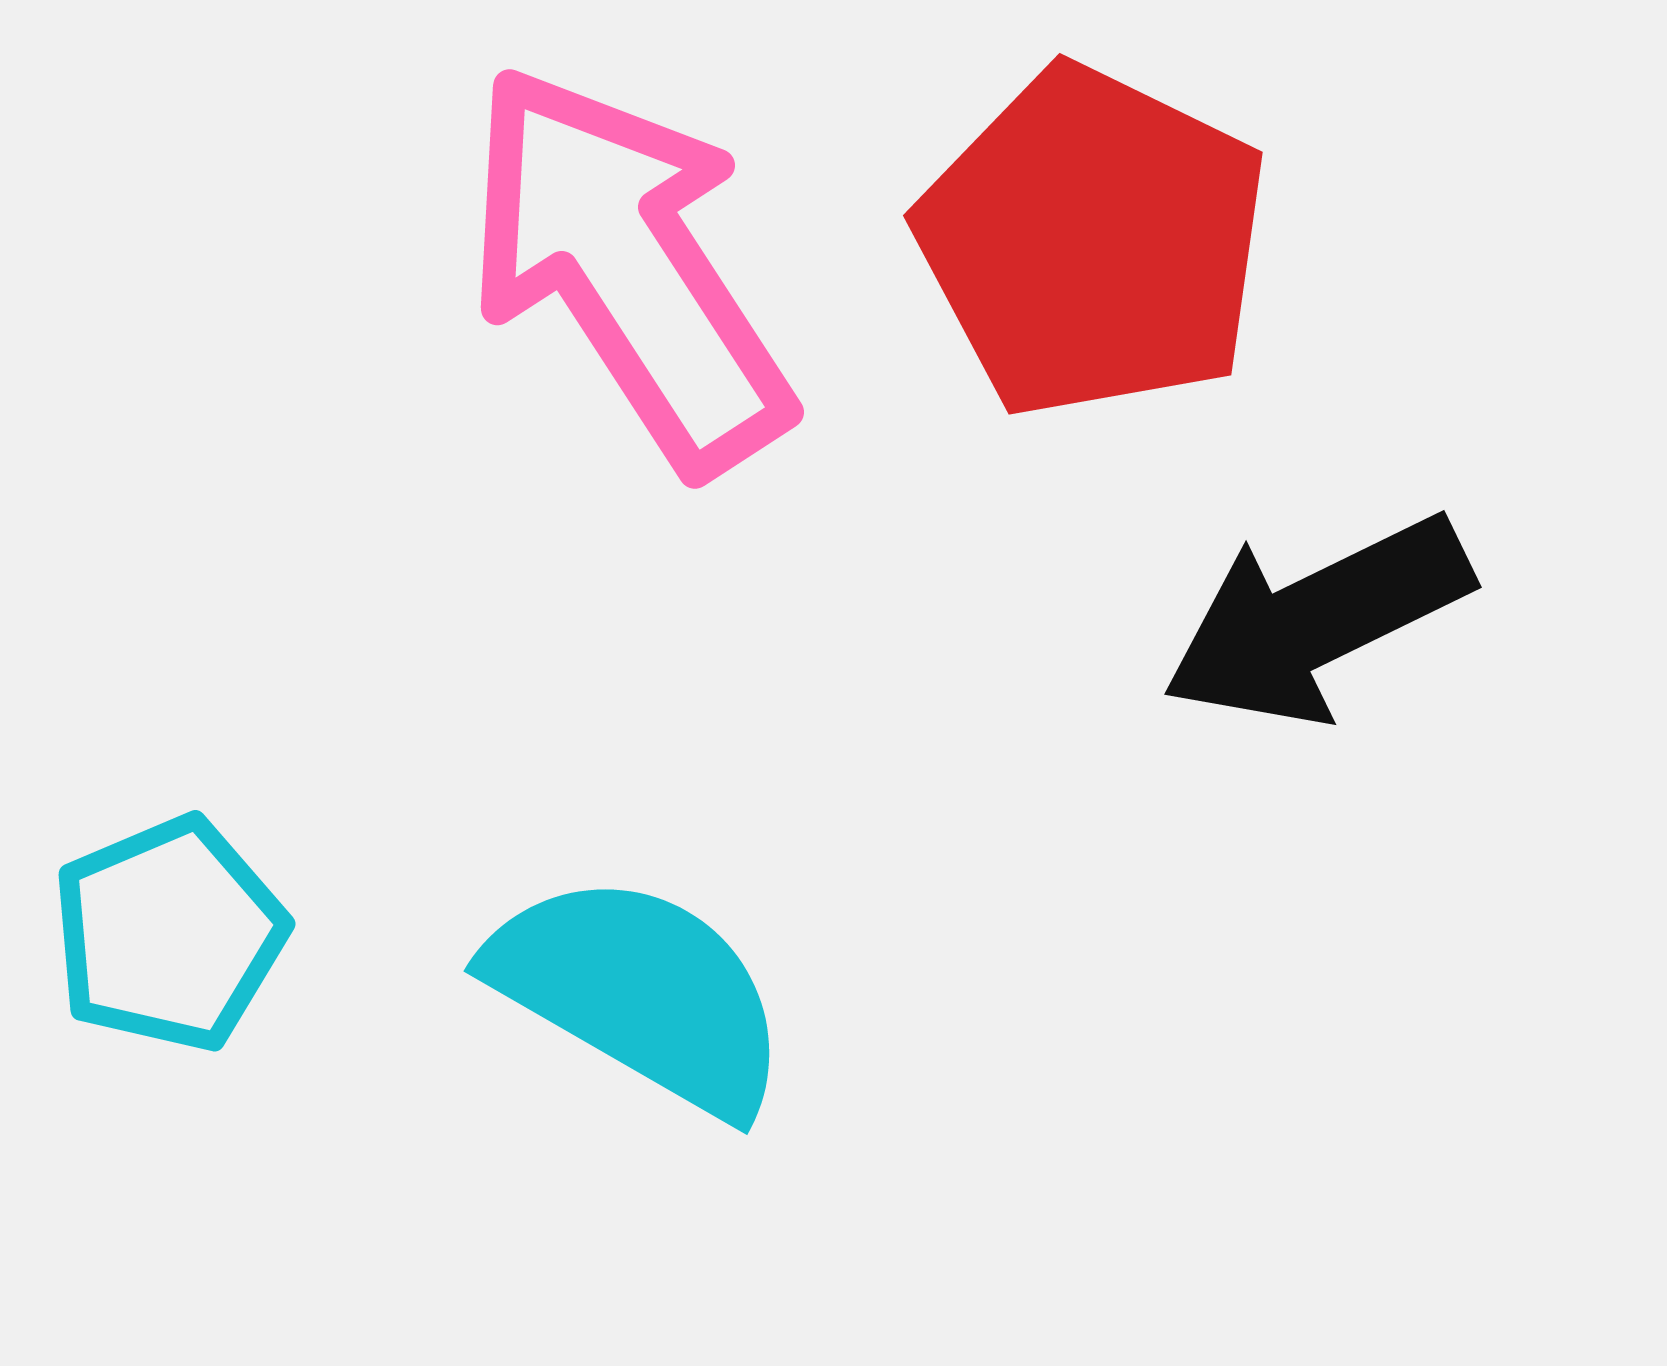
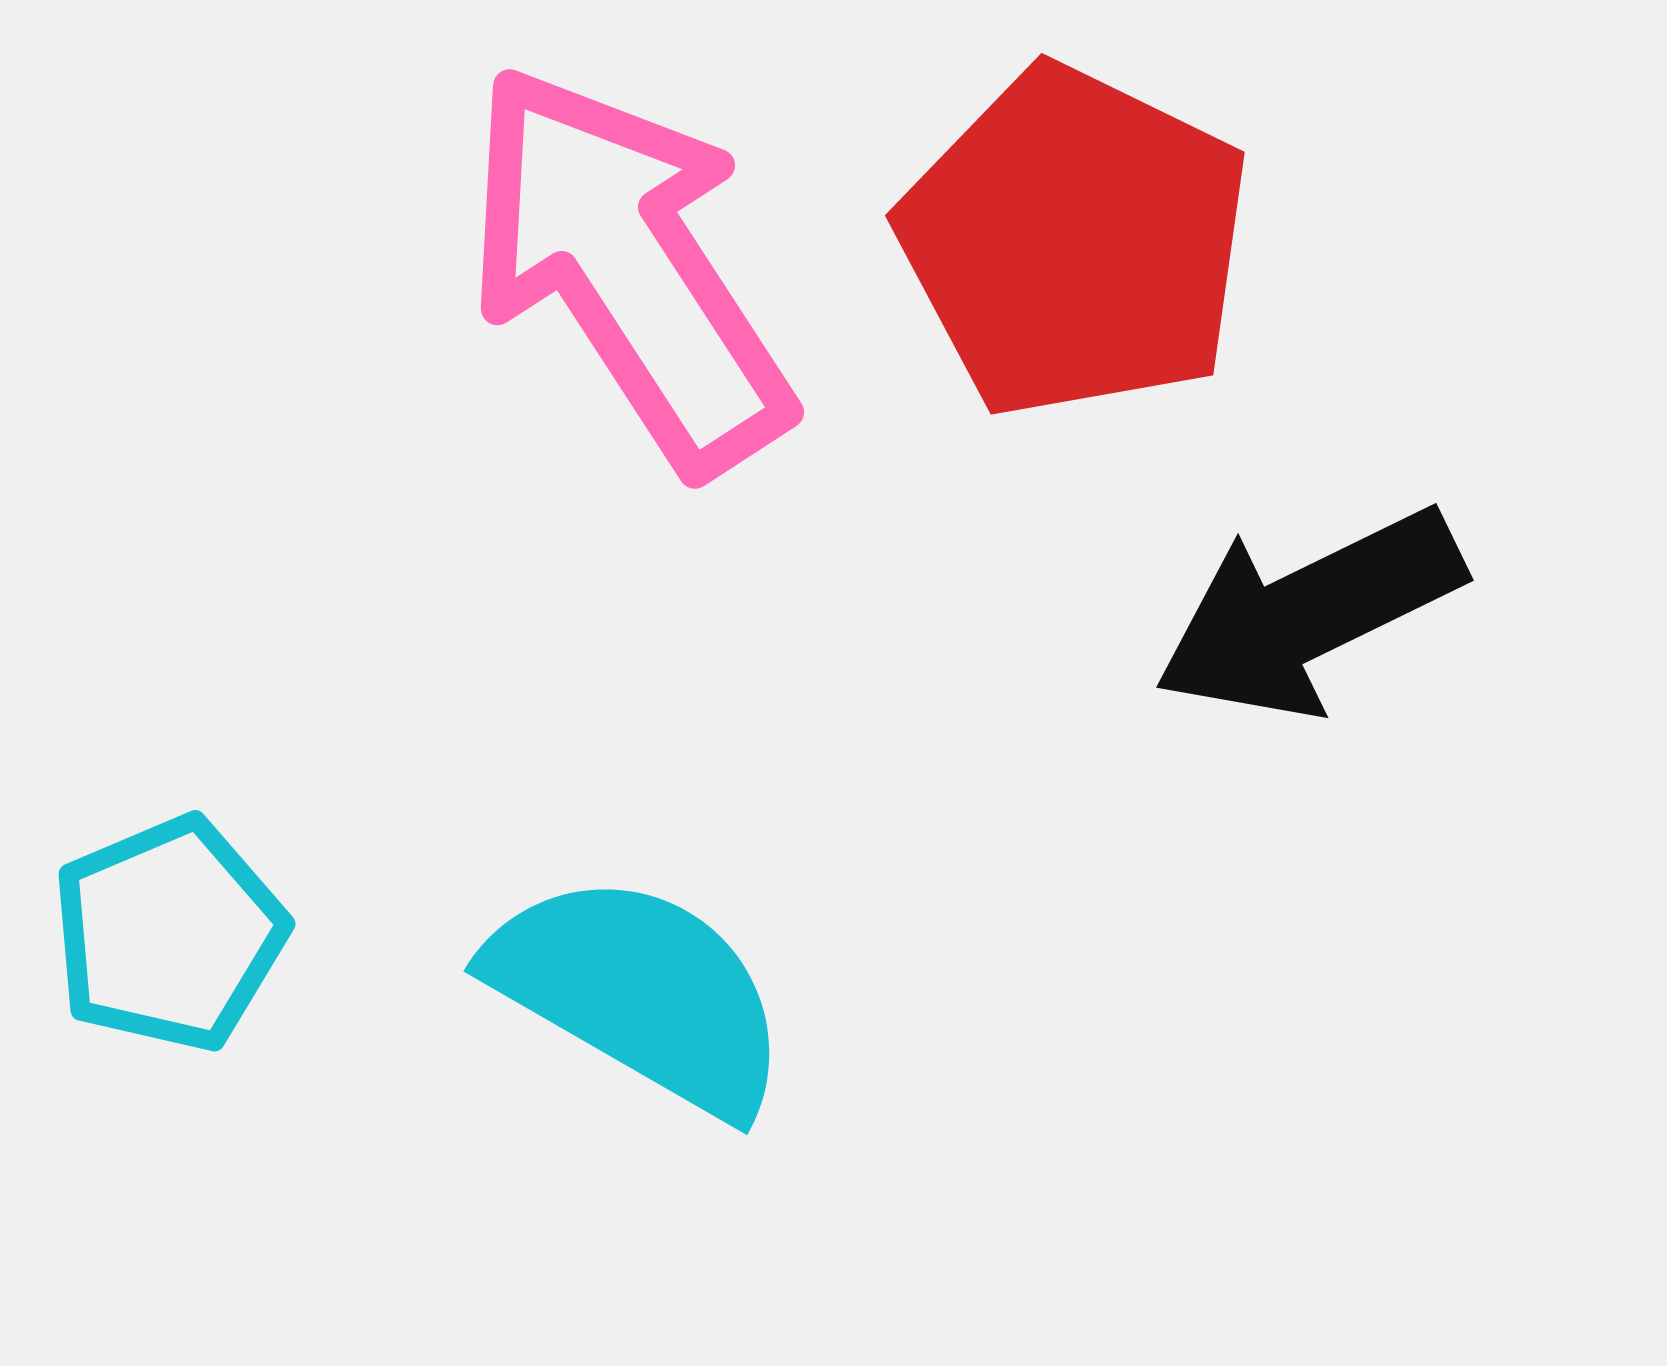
red pentagon: moved 18 px left
black arrow: moved 8 px left, 7 px up
